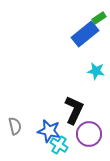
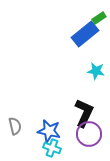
black L-shape: moved 10 px right, 3 px down
cyan cross: moved 7 px left, 3 px down; rotated 12 degrees counterclockwise
